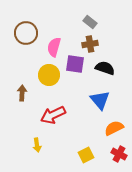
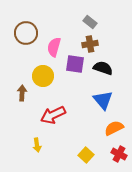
black semicircle: moved 2 px left
yellow circle: moved 6 px left, 1 px down
blue triangle: moved 3 px right
yellow square: rotated 21 degrees counterclockwise
